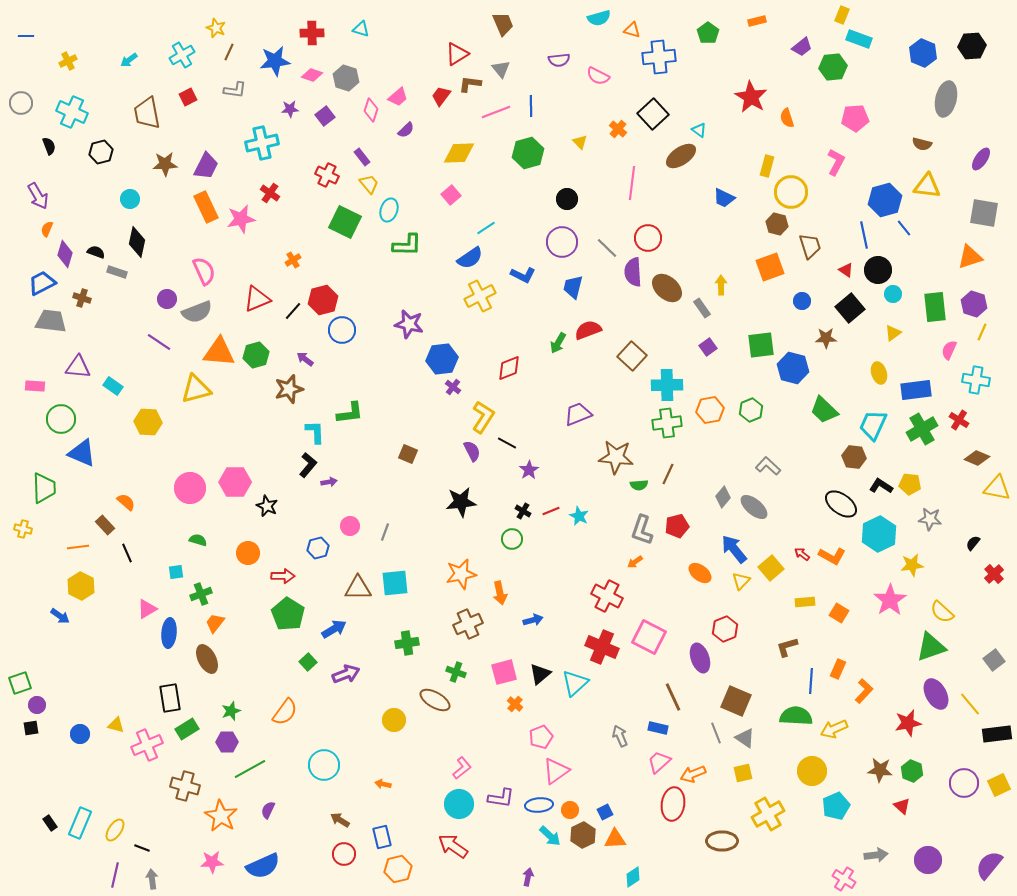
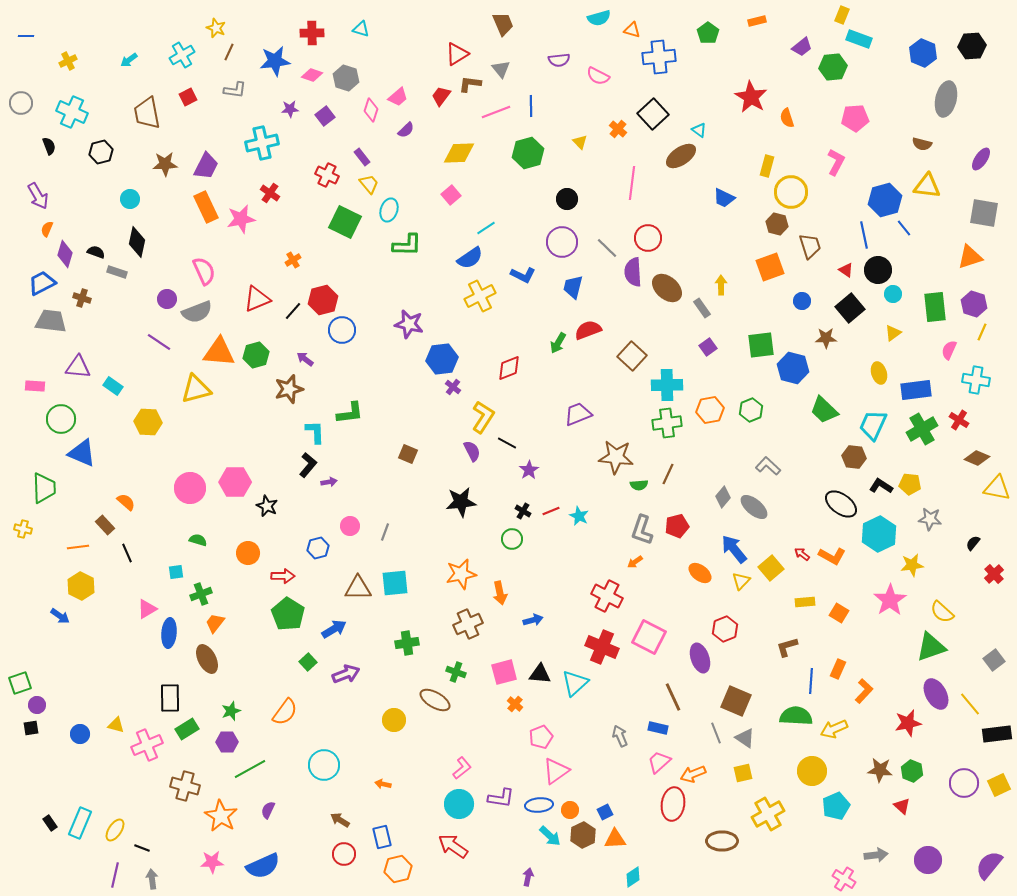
black triangle at (540, 674): rotated 45 degrees clockwise
black rectangle at (170, 698): rotated 8 degrees clockwise
